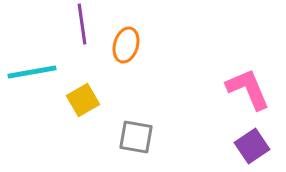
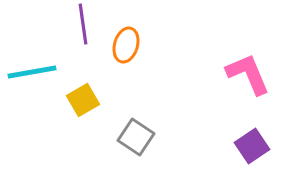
purple line: moved 1 px right
pink L-shape: moved 15 px up
gray square: rotated 24 degrees clockwise
